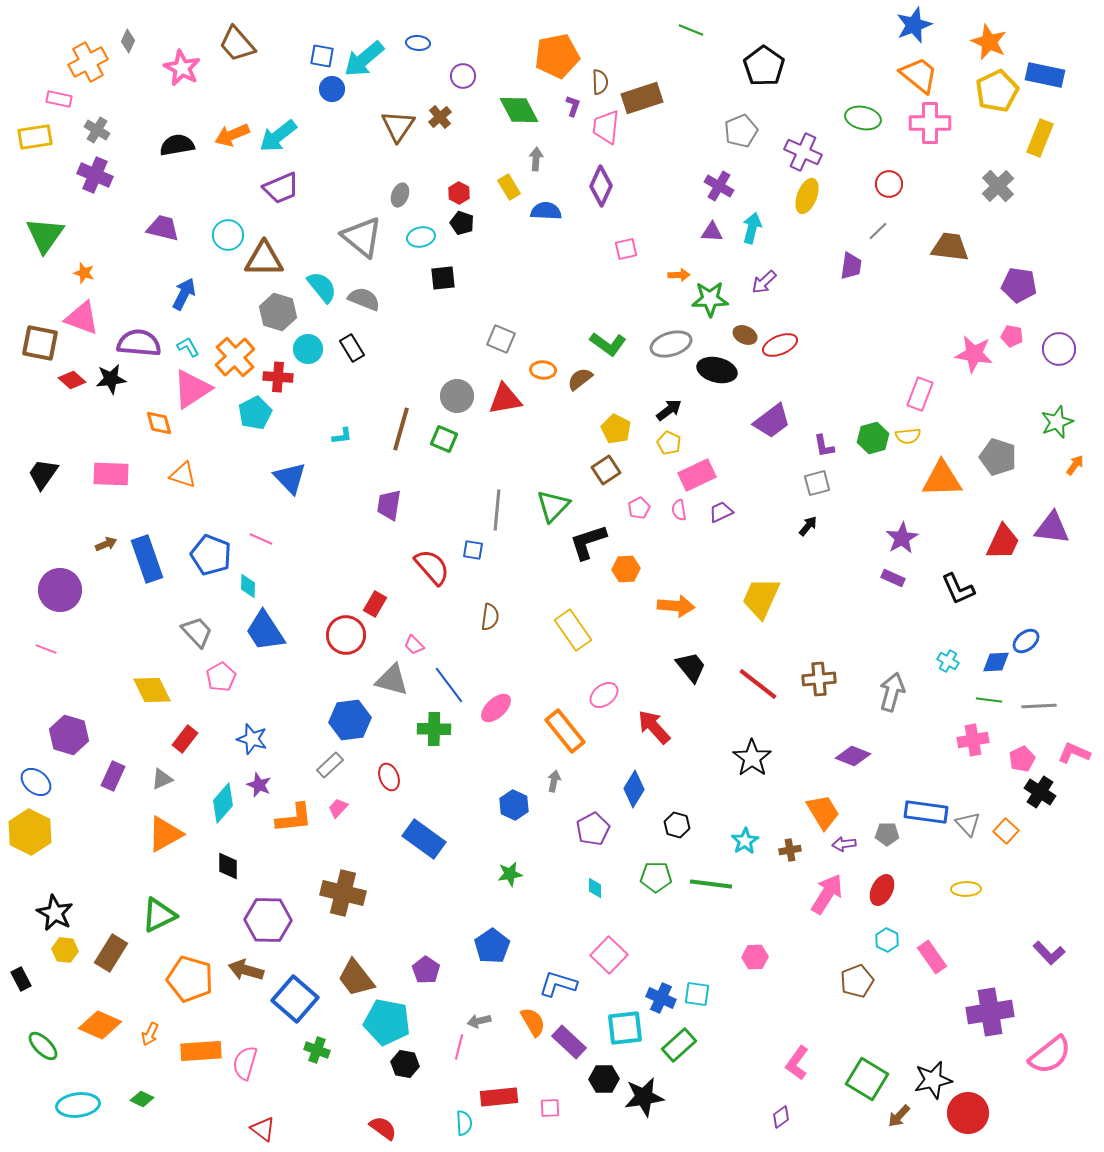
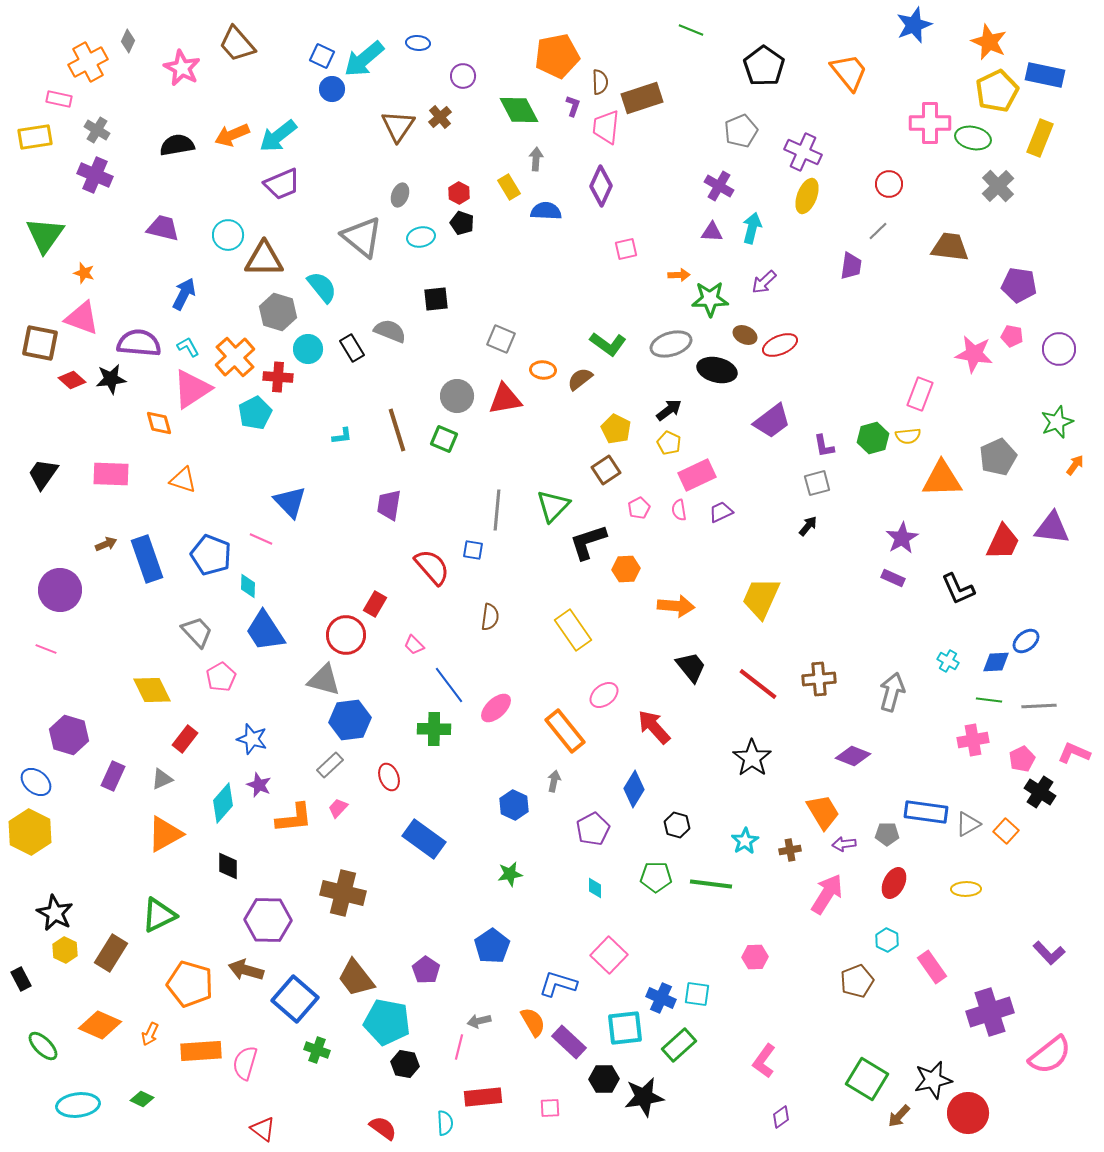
blue square at (322, 56): rotated 15 degrees clockwise
orange trapezoid at (919, 75): moved 70 px left, 3 px up; rotated 12 degrees clockwise
green ellipse at (863, 118): moved 110 px right, 20 px down
purple trapezoid at (281, 188): moved 1 px right, 4 px up
black square at (443, 278): moved 7 px left, 21 px down
gray semicircle at (364, 299): moved 26 px right, 32 px down
brown line at (401, 429): moved 4 px left, 1 px down; rotated 33 degrees counterclockwise
gray pentagon at (998, 457): rotated 30 degrees clockwise
orange triangle at (183, 475): moved 5 px down
blue triangle at (290, 478): moved 24 px down
gray triangle at (392, 680): moved 68 px left
gray triangle at (968, 824): rotated 44 degrees clockwise
red ellipse at (882, 890): moved 12 px right, 7 px up
yellow hexagon at (65, 950): rotated 20 degrees clockwise
pink rectangle at (932, 957): moved 10 px down
orange pentagon at (190, 979): moved 5 px down
purple cross at (990, 1012): rotated 9 degrees counterclockwise
pink L-shape at (797, 1063): moved 33 px left, 2 px up
red rectangle at (499, 1097): moved 16 px left
cyan semicircle at (464, 1123): moved 19 px left
